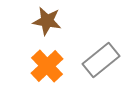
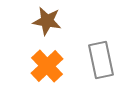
gray rectangle: rotated 63 degrees counterclockwise
